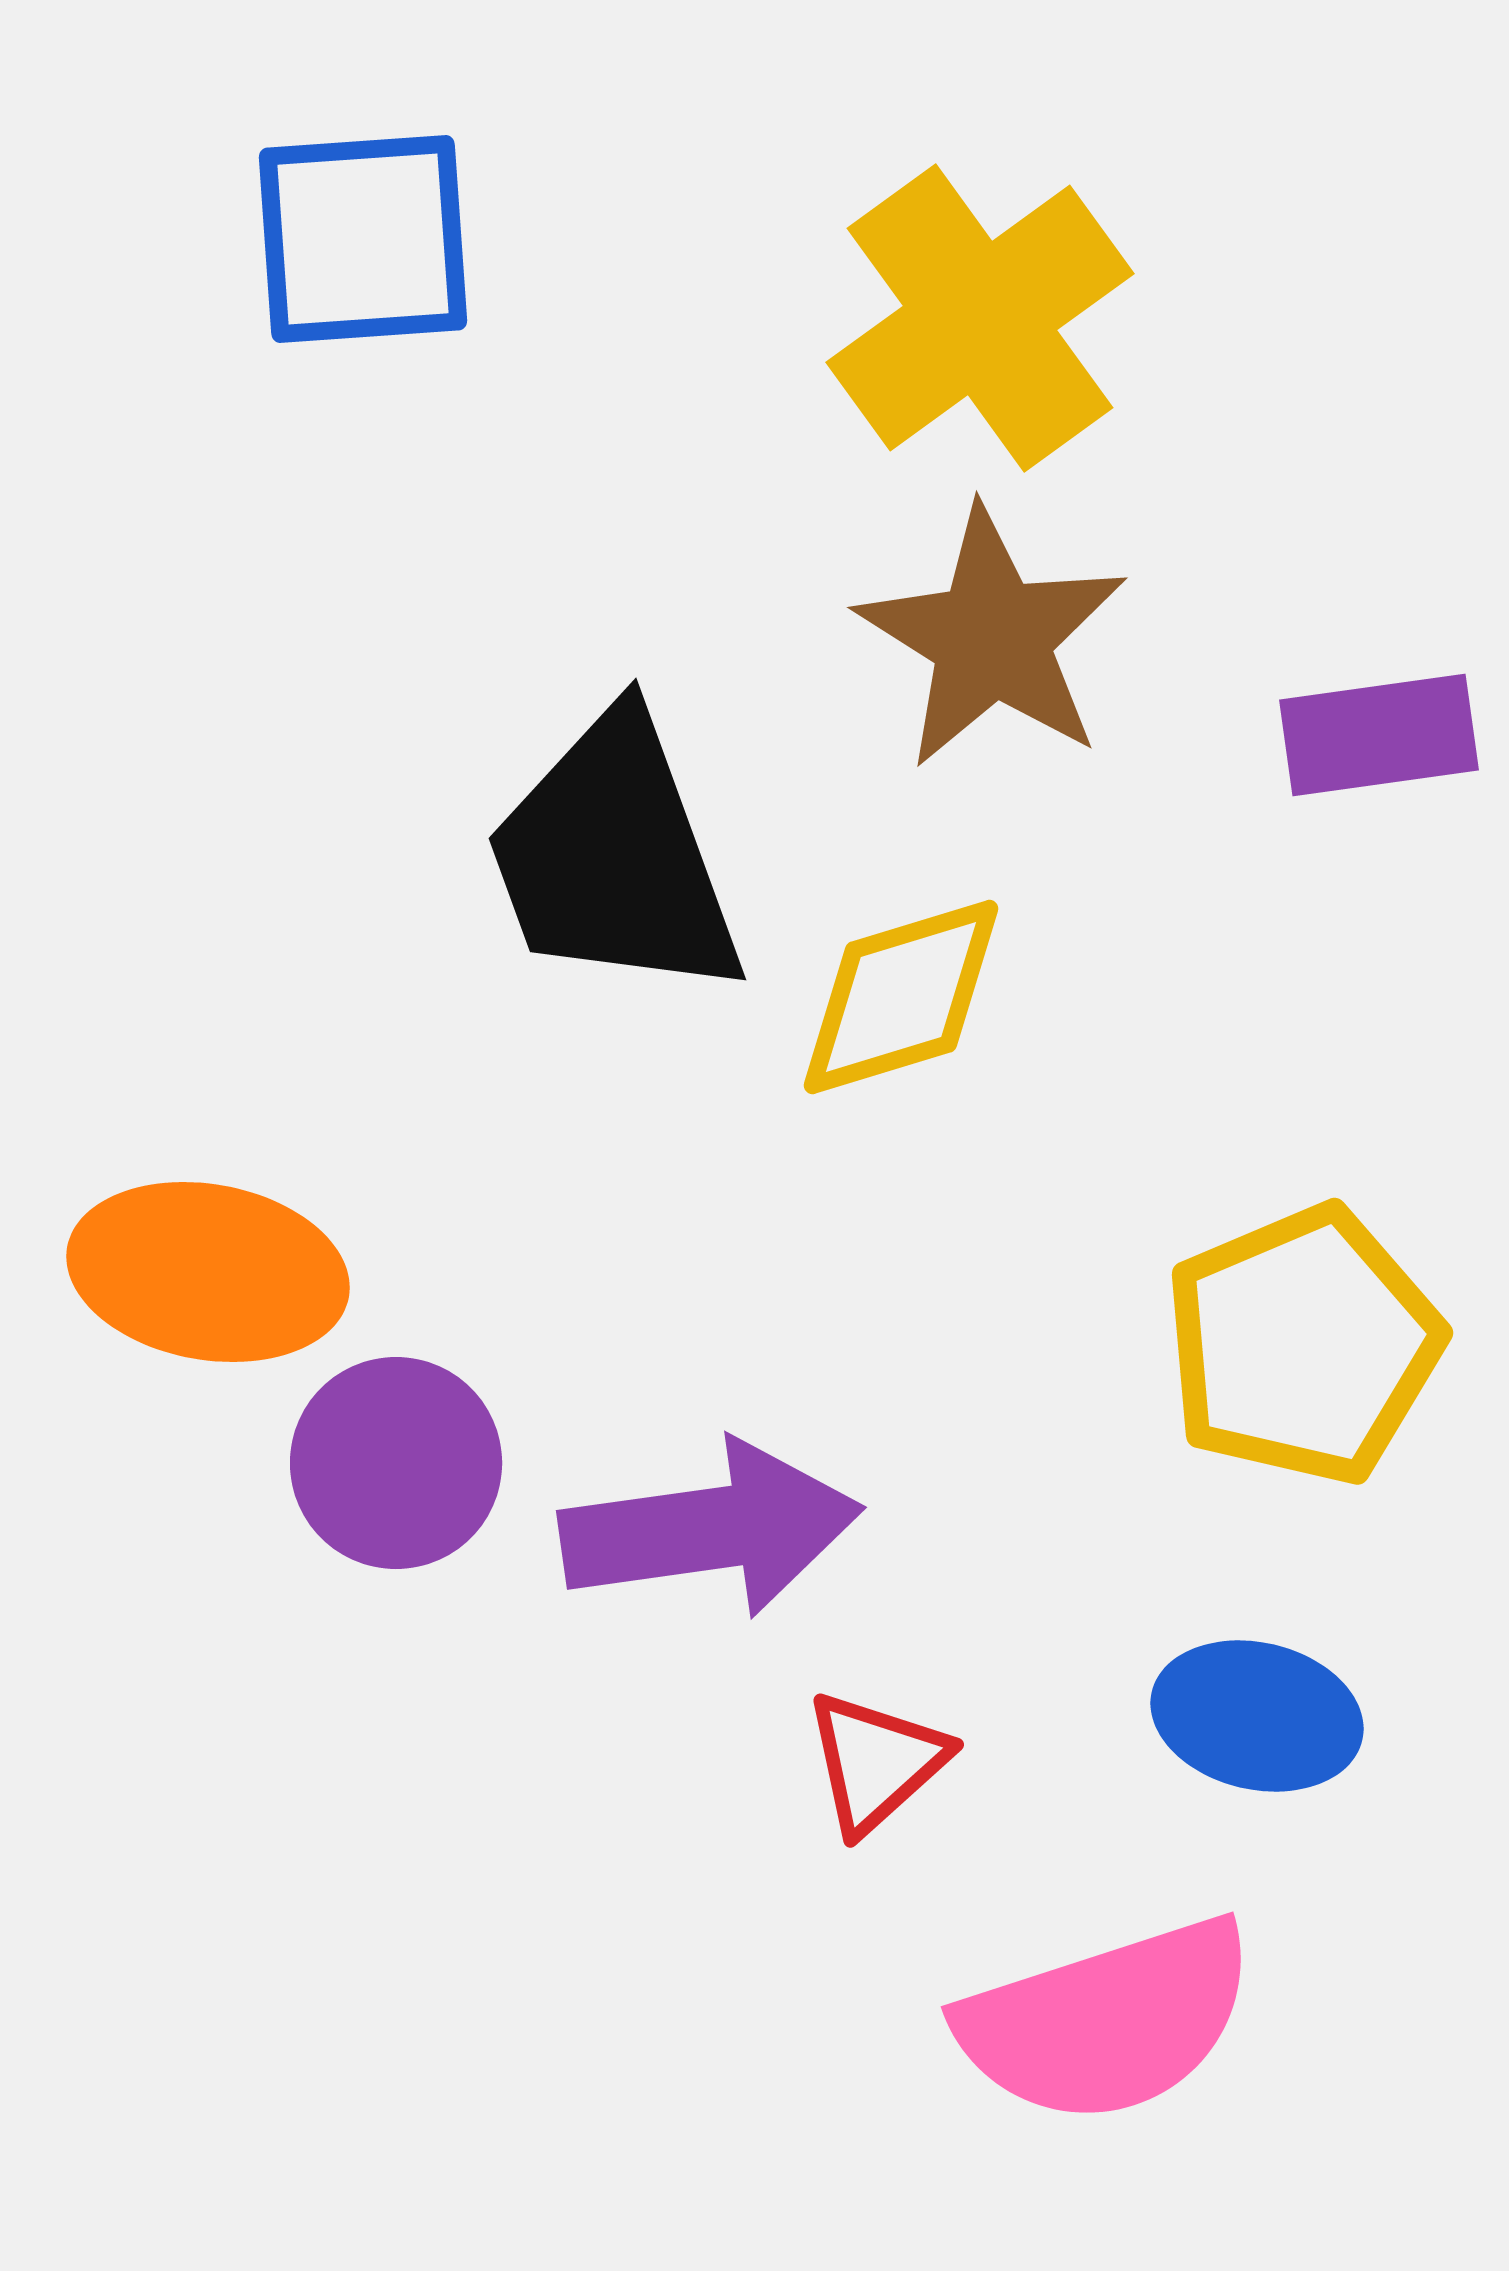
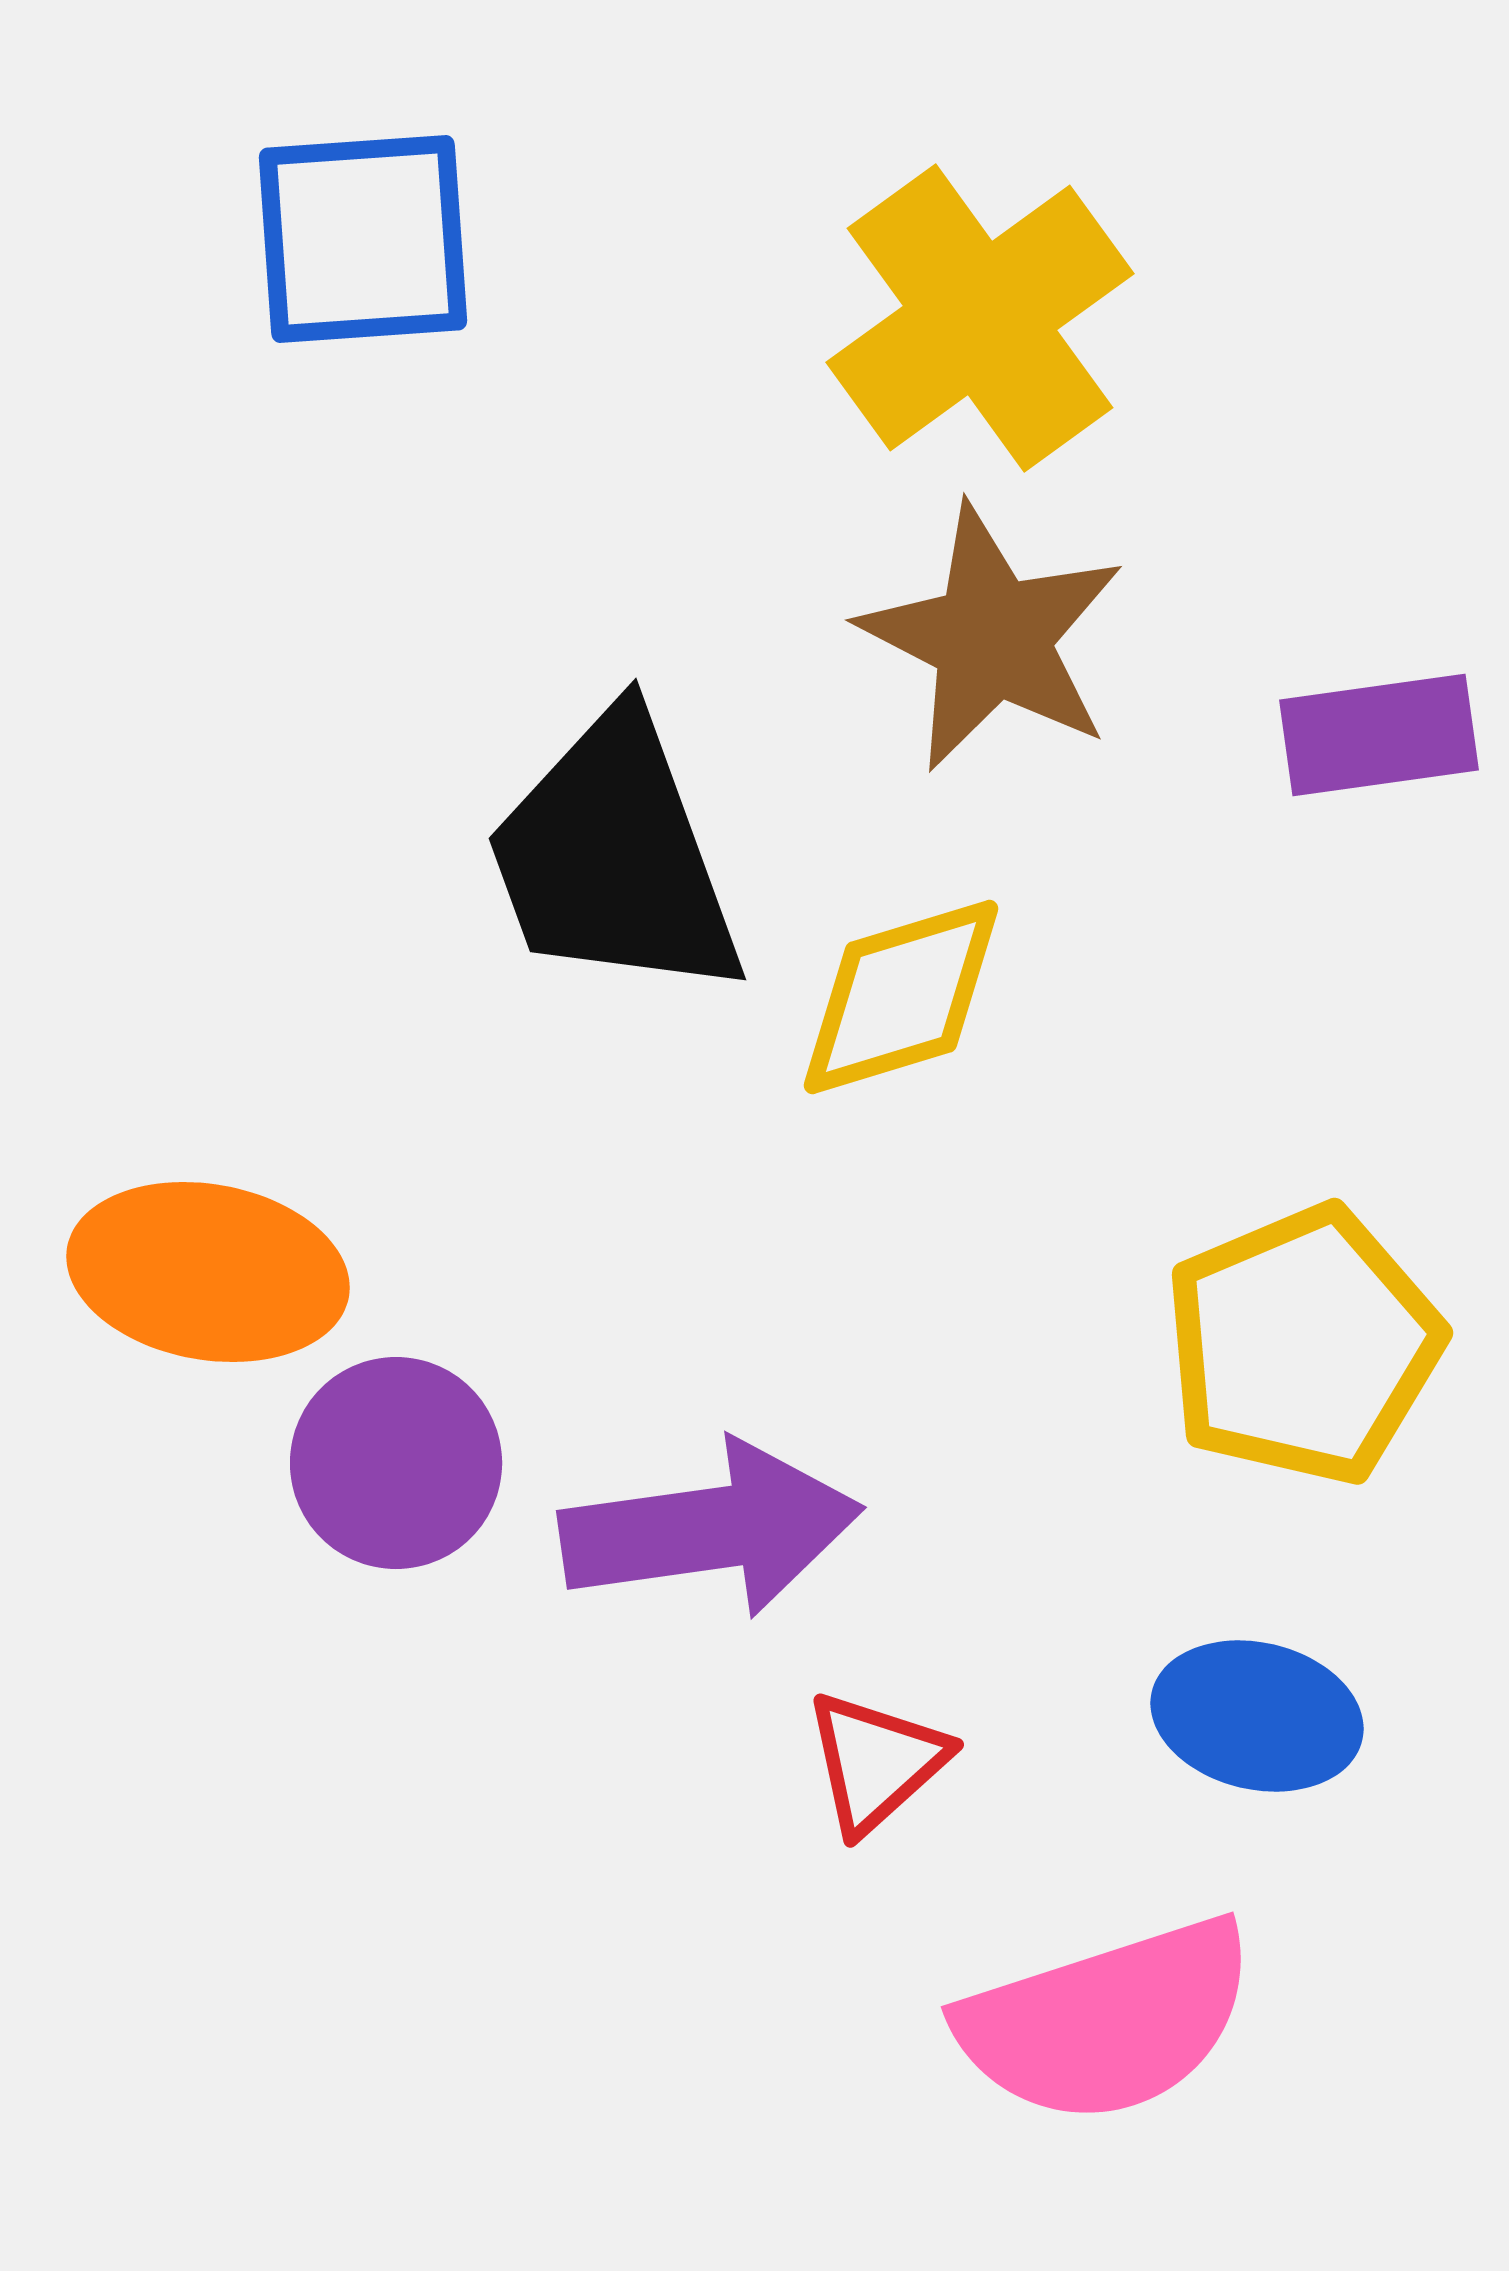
brown star: rotated 5 degrees counterclockwise
